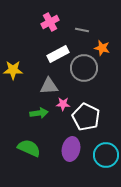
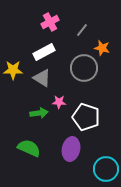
gray line: rotated 64 degrees counterclockwise
white rectangle: moved 14 px left, 2 px up
gray triangle: moved 7 px left, 8 px up; rotated 36 degrees clockwise
pink star: moved 4 px left, 2 px up
white pentagon: rotated 8 degrees counterclockwise
cyan circle: moved 14 px down
